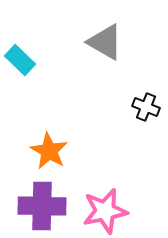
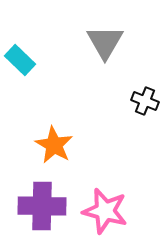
gray triangle: rotated 30 degrees clockwise
black cross: moved 1 px left, 6 px up
orange star: moved 5 px right, 6 px up
pink star: rotated 27 degrees clockwise
